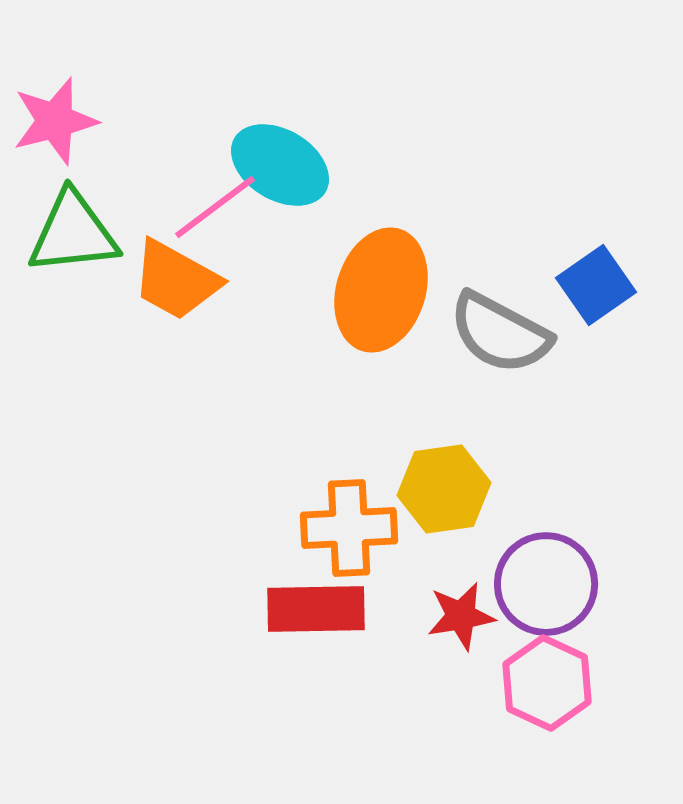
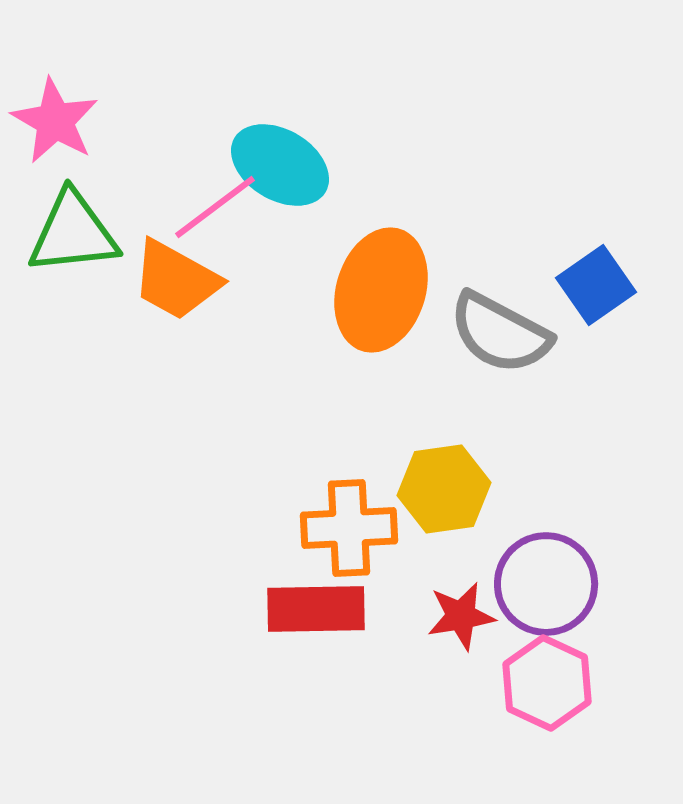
pink star: rotated 28 degrees counterclockwise
